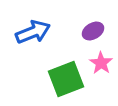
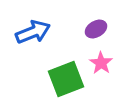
purple ellipse: moved 3 px right, 2 px up
